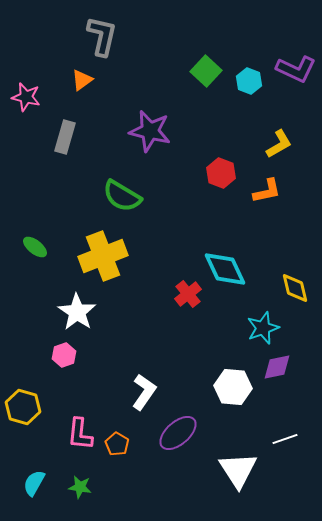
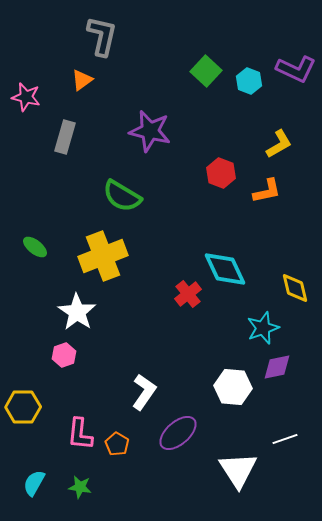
yellow hexagon: rotated 16 degrees counterclockwise
